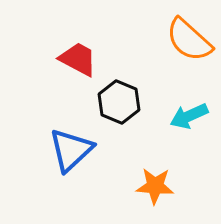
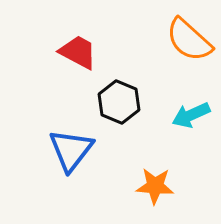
red trapezoid: moved 7 px up
cyan arrow: moved 2 px right, 1 px up
blue triangle: rotated 9 degrees counterclockwise
